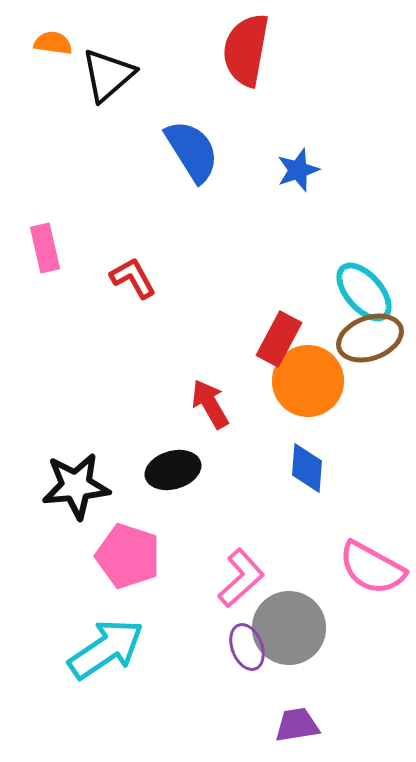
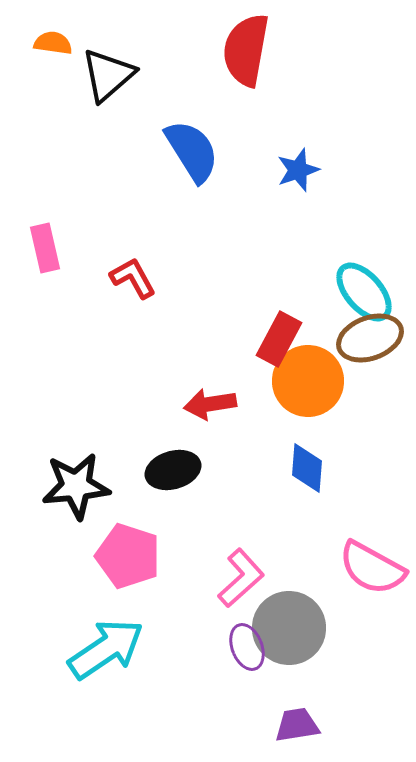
red arrow: rotated 69 degrees counterclockwise
